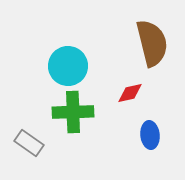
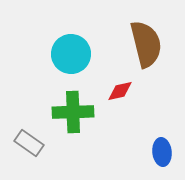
brown semicircle: moved 6 px left, 1 px down
cyan circle: moved 3 px right, 12 px up
red diamond: moved 10 px left, 2 px up
blue ellipse: moved 12 px right, 17 px down
